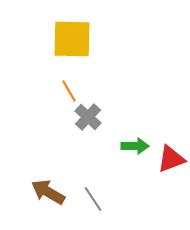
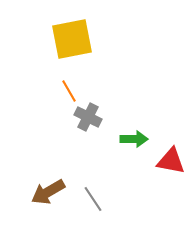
yellow square: rotated 12 degrees counterclockwise
gray cross: rotated 16 degrees counterclockwise
green arrow: moved 1 px left, 7 px up
red triangle: moved 2 px down; rotated 32 degrees clockwise
brown arrow: rotated 60 degrees counterclockwise
